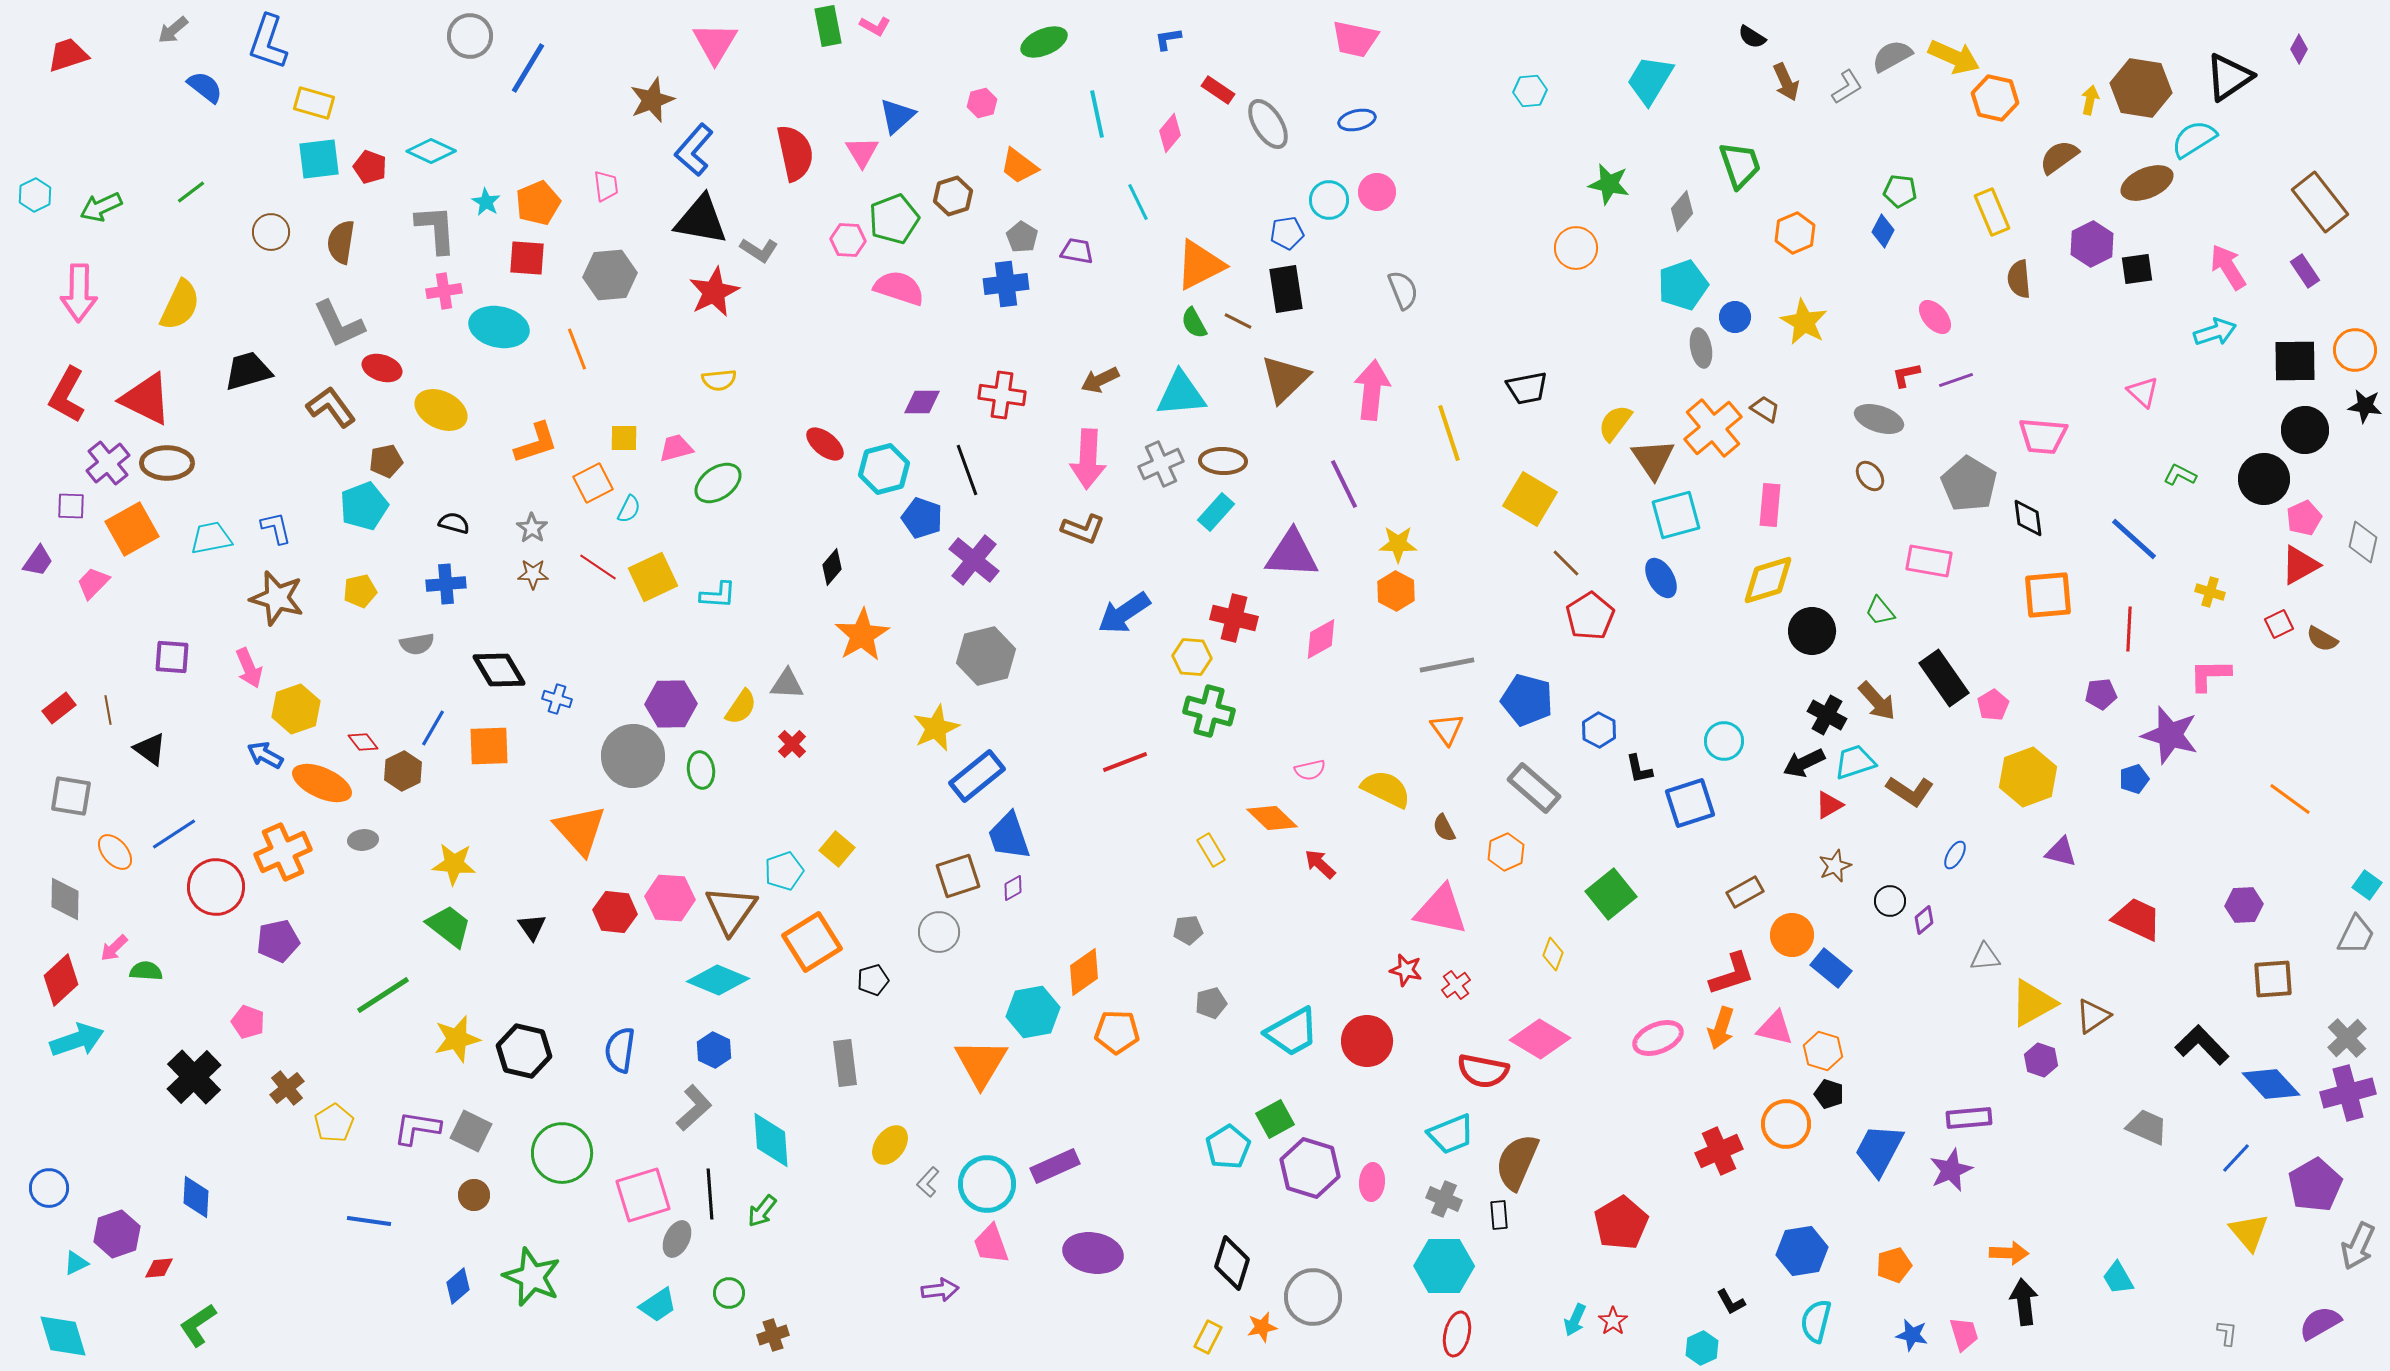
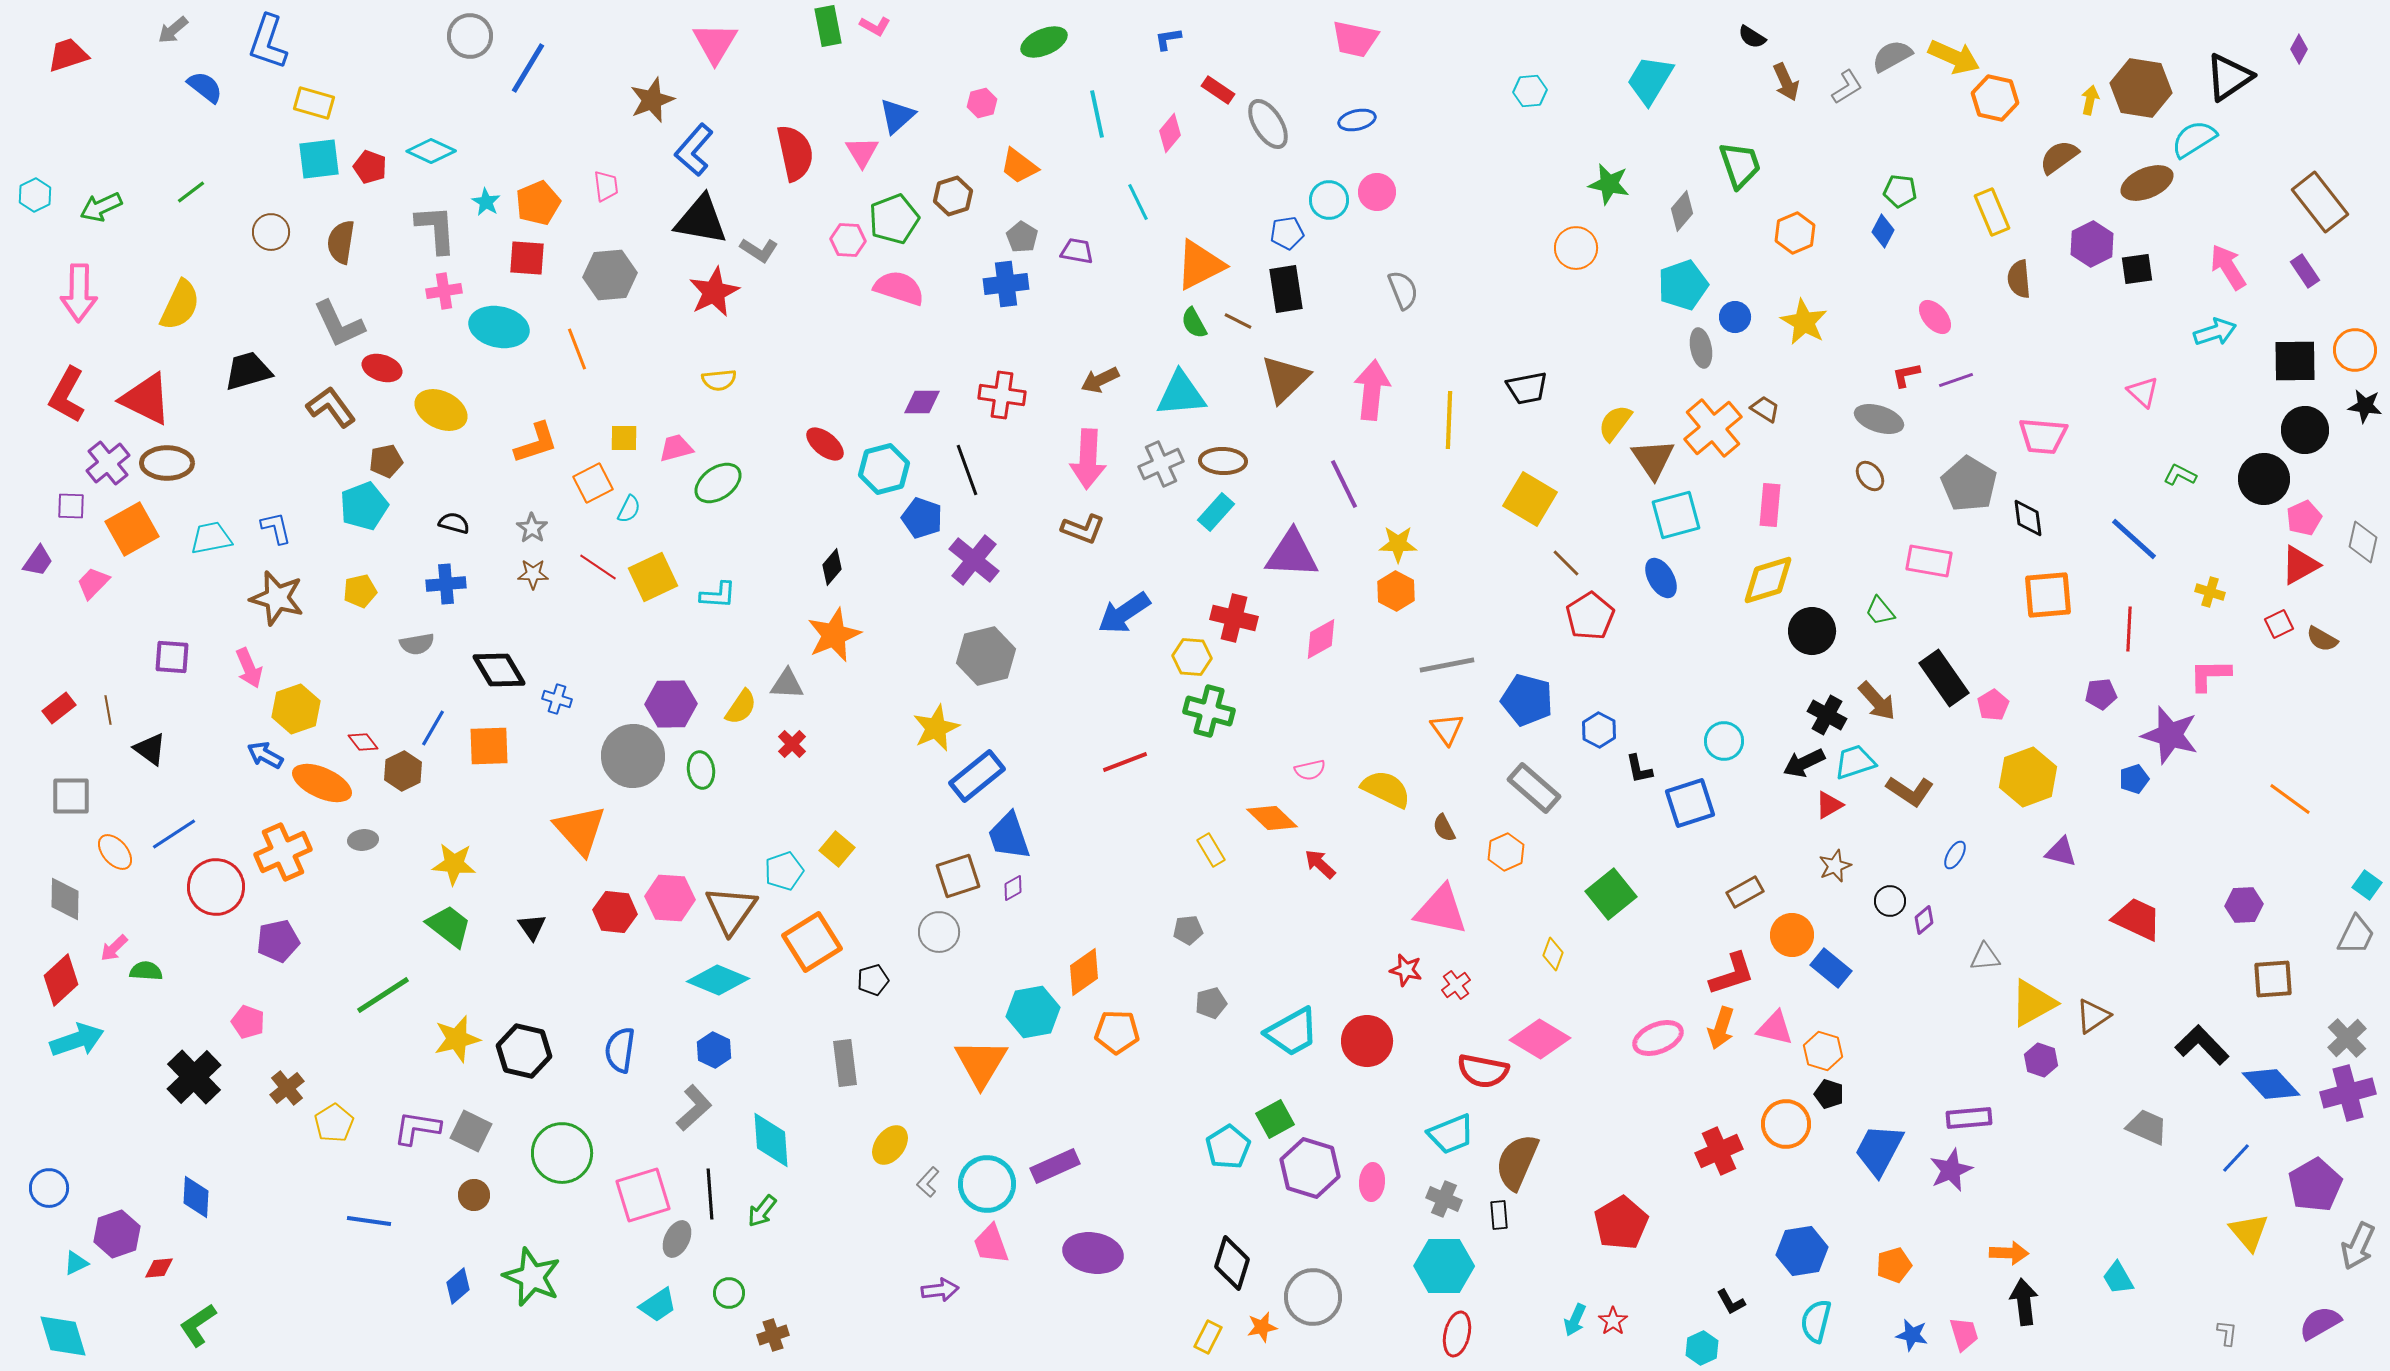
yellow line at (1449, 433): moved 13 px up; rotated 20 degrees clockwise
orange star at (862, 635): moved 28 px left; rotated 8 degrees clockwise
gray square at (71, 796): rotated 9 degrees counterclockwise
